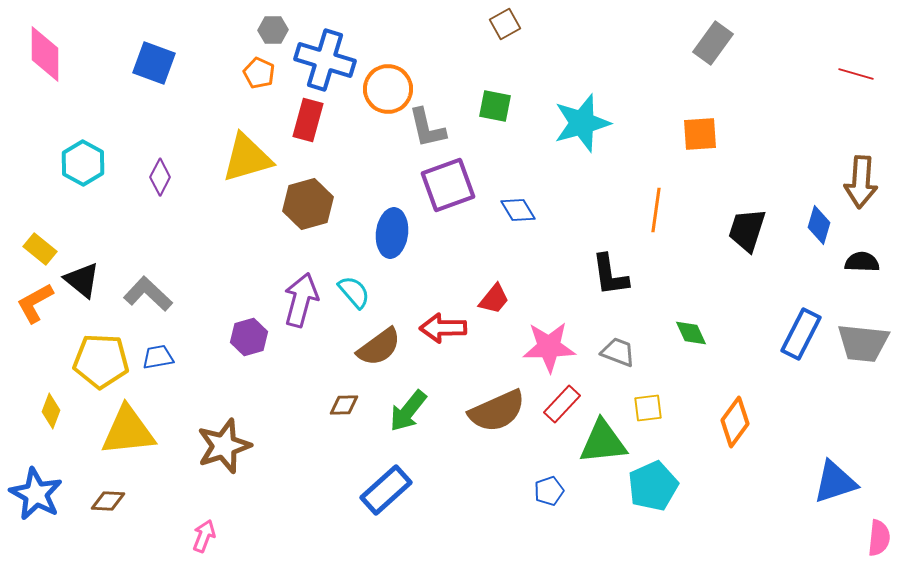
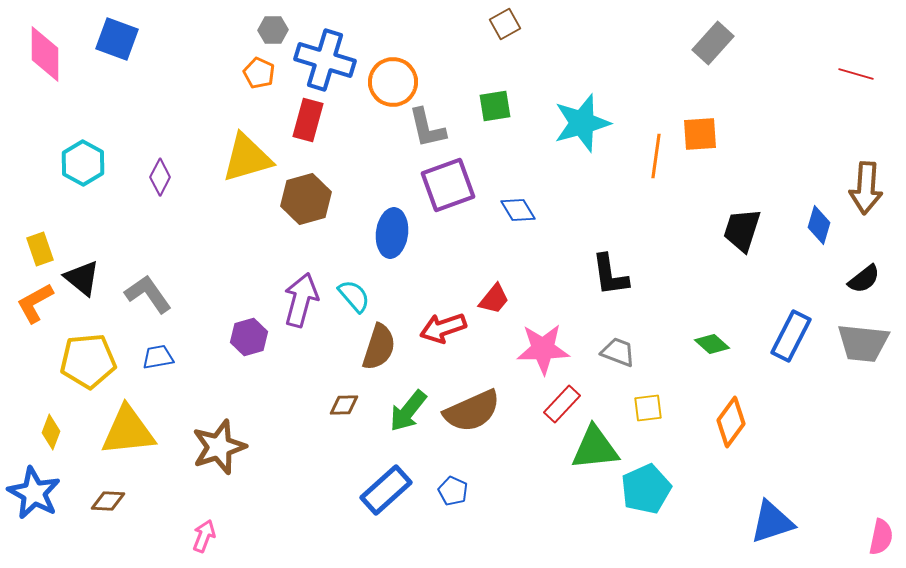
gray rectangle at (713, 43): rotated 6 degrees clockwise
blue square at (154, 63): moved 37 px left, 24 px up
orange circle at (388, 89): moved 5 px right, 7 px up
green square at (495, 106): rotated 20 degrees counterclockwise
brown arrow at (861, 182): moved 5 px right, 6 px down
brown hexagon at (308, 204): moved 2 px left, 5 px up
orange line at (656, 210): moved 54 px up
black trapezoid at (747, 230): moved 5 px left
yellow rectangle at (40, 249): rotated 32 degrees clockwise
black semicircle at (862, 262): moved 2 px right, 17 px down; rotated 140 degrees clockwise
black triangle at (82, 280): moved 2 px up
cyan semicircle at (354, 292): moved 4 px down
gray L-shape at (148, 294): rotated 12 degrees clockwise
red arrow at (443, 328): rotated 18 degrees counterclockwise
green diamond at (691, 333): moved 21 px right, 11 px down; rotated 24 degrees counterclockwise
blue rectangle at (801, 334): moved 10 px left, 2 px down
brown semicircle at (379, 347): rotated 36 degrees counterclockwise
pink star at (549, 347): moved 6 px left, 2 px down
yellow pentagon at (101, 361): moved 13 px left; rotated 8 degrees counterclockwise
yellow diamond at (51, 411): moved 21 px down
brown semicircle at (497, 411): moved 25 px left
orange diamond at (735, 422): moved 4 px left
green triangle at (603, 442): moved 8 px left, 6 px down
brown star at (224, 446): moved 5 px left, 1 px down
blue triangle at (835, 482): moved 63 px left, 40 px down
cyan pentagon at (653, 486): moved 7 px left, 3 px down
blue pentagon at (549, 491): moved 96 px left; rotated 28 degrees counterclockwise
blue star at (36, 494): moved 2 px left, 1 px up
pink semicircle at (879, 538): moved 2 px right, 1 px up; rotated 6 degrees clockwise
